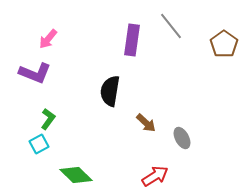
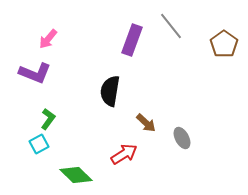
purple rectangle: rotated 12 degrees clockwise
red arrow: moved 31 px left, 22 px up
